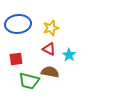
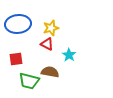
red triangle: moved 2 px left, 5 px up
